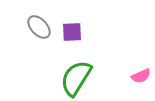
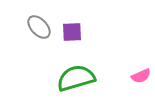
green semicircle: rotated 42 degrees clockwise
